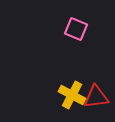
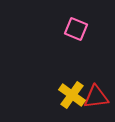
yellow cross: rotated 8 degrees clockwise
